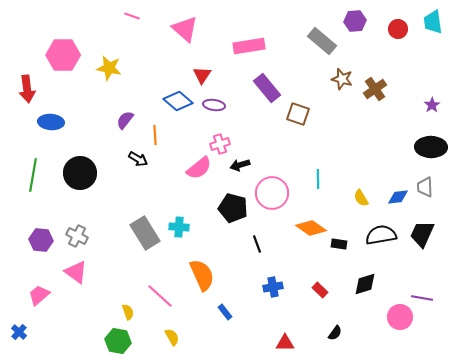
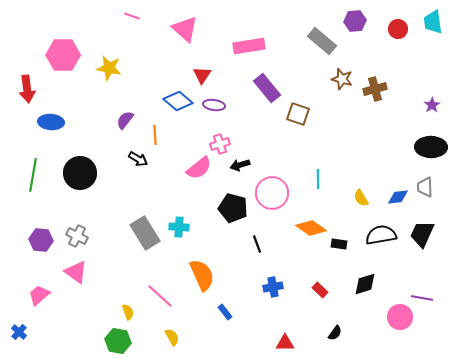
brown cross at (375, 89): rotated 20 degrees clockwise
